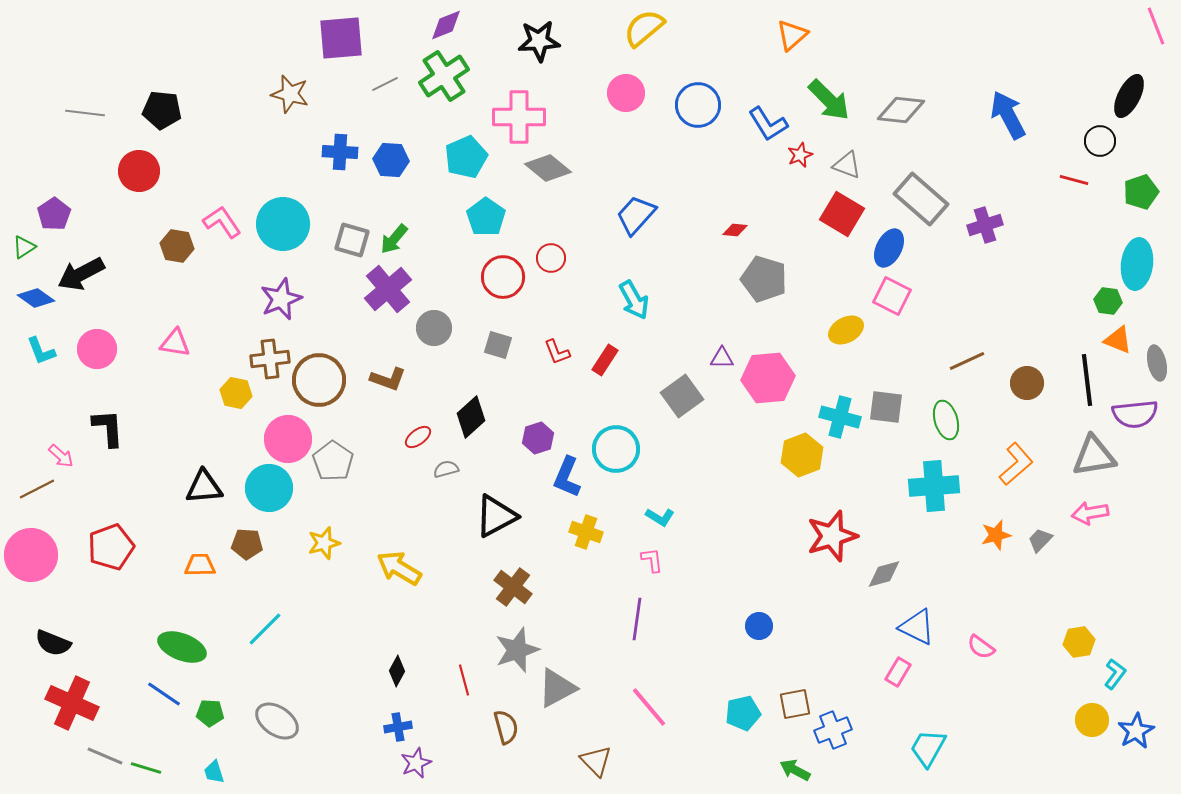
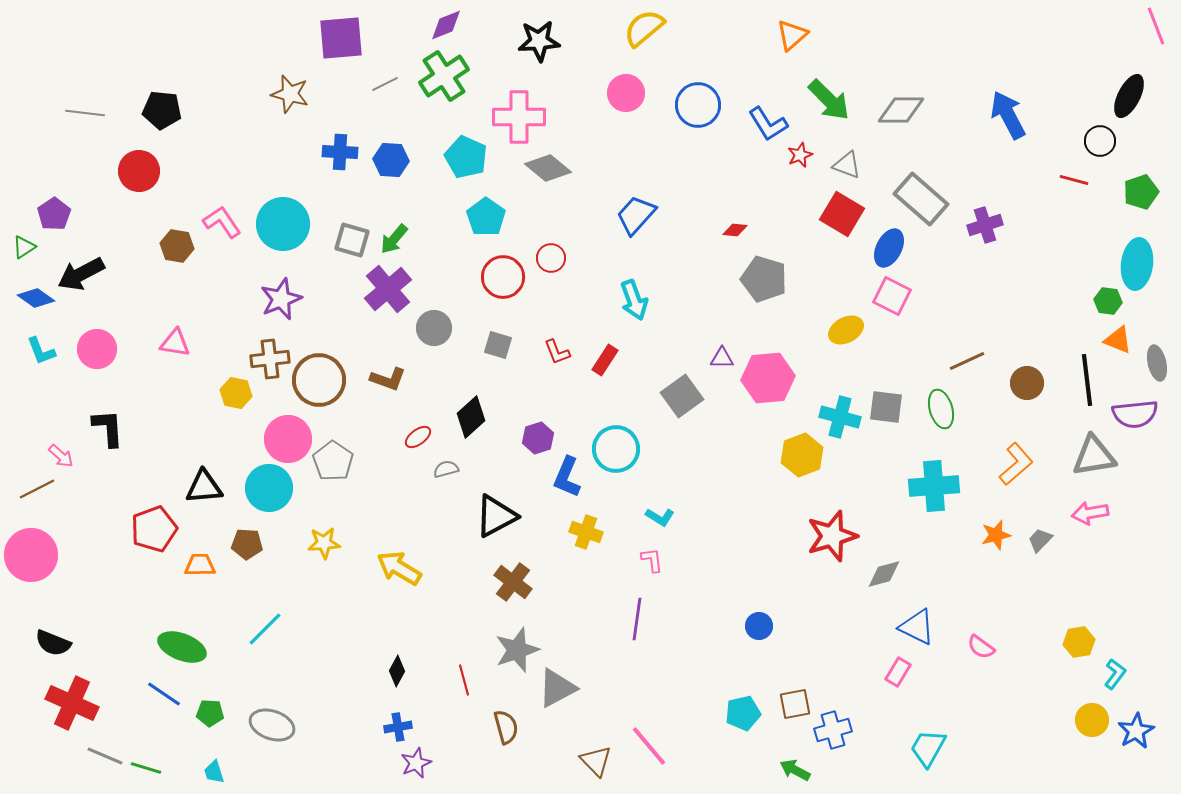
gray diamond at (901, 110): rotated 6 degrees counterclockwise
cyan pentagon at (466, 157): rotated 24 degrees counterclockwise
cyan arrow at (634, 300): rotated 9 degrees clockwise
green ellipse at (946, 420): moved 5 px left, 11 px up
yellow star at (324, 543): rotated 12 degrees clockwise
red pentagon at (111, 547): moved 43 px right, 18 px up
brown cross at (513, 587): moved 5 px up
pink line at (649, 707): moved 39 px down
gray ellipse at (277, 721): moved 5 px left, 4 px down; rotated 15 degrees counterclockwise
blue cross at (833, 730): rotated 6 degrees clockwise
